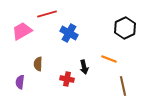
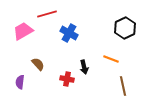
pink trapezoid: moved 1 px right
orange line: moved 2 px right
brown semicircle: rotated 136 degrees clockwise
